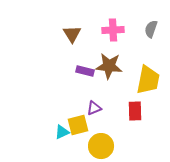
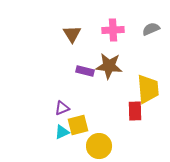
gray semicircle: rotated 48 degrees clockwise
yellow trapezoid: moved 9 px down; rotated 16 degrees counterclockwise
purple triangle: moved 32 px left
yellow circle: moved 2 px left
